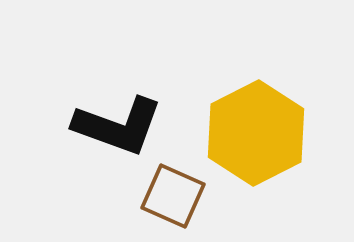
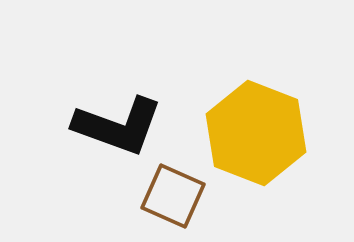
yellow hexagon: rotated 12 degrees counterclockwise
